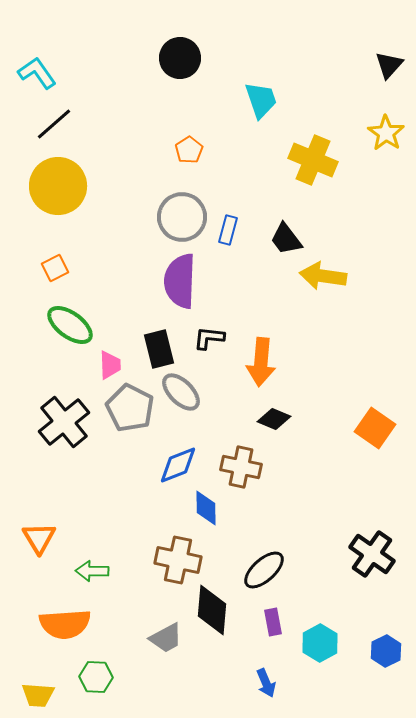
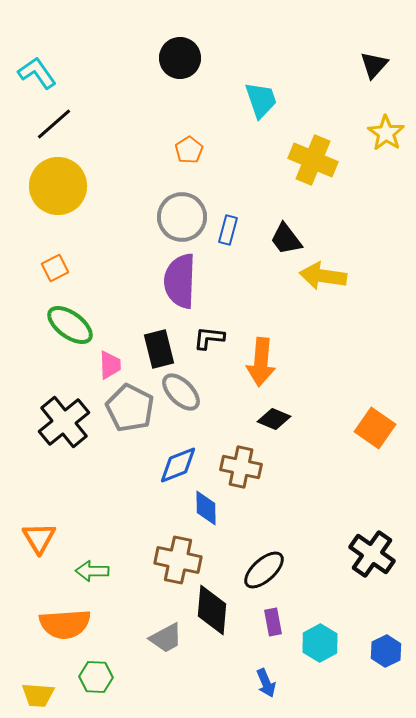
black triangle at (389, 65): moved 15 px left
